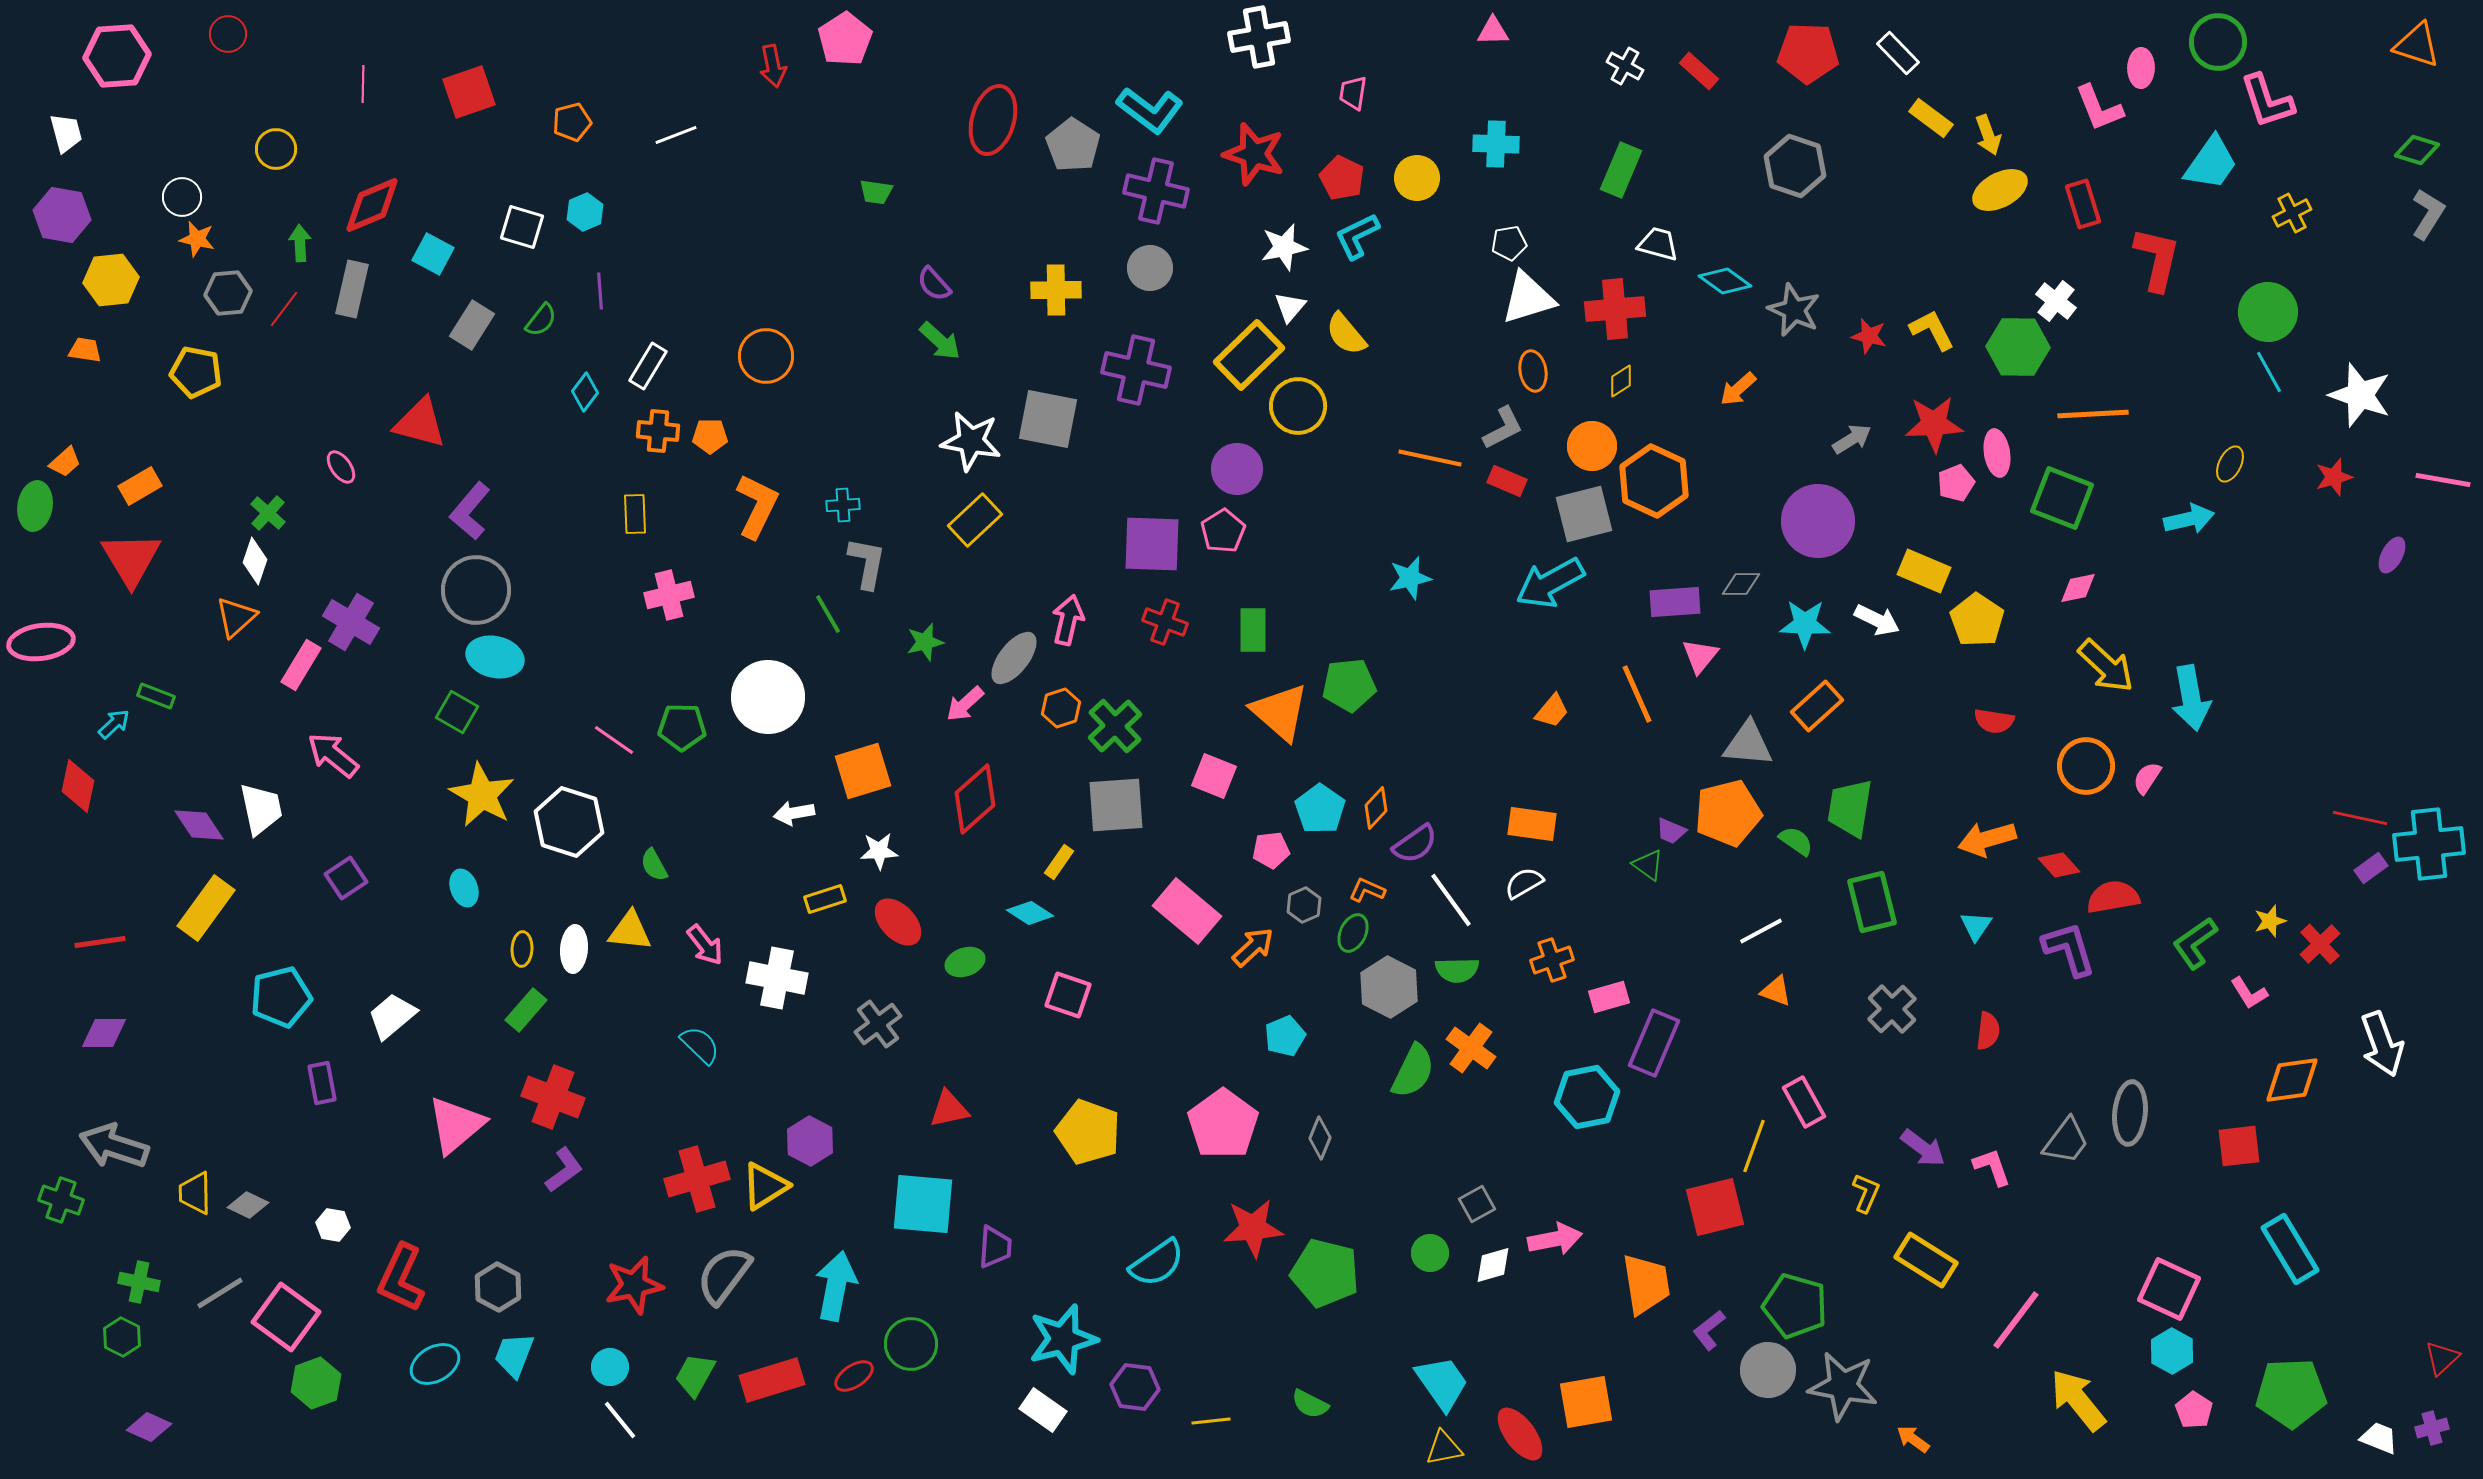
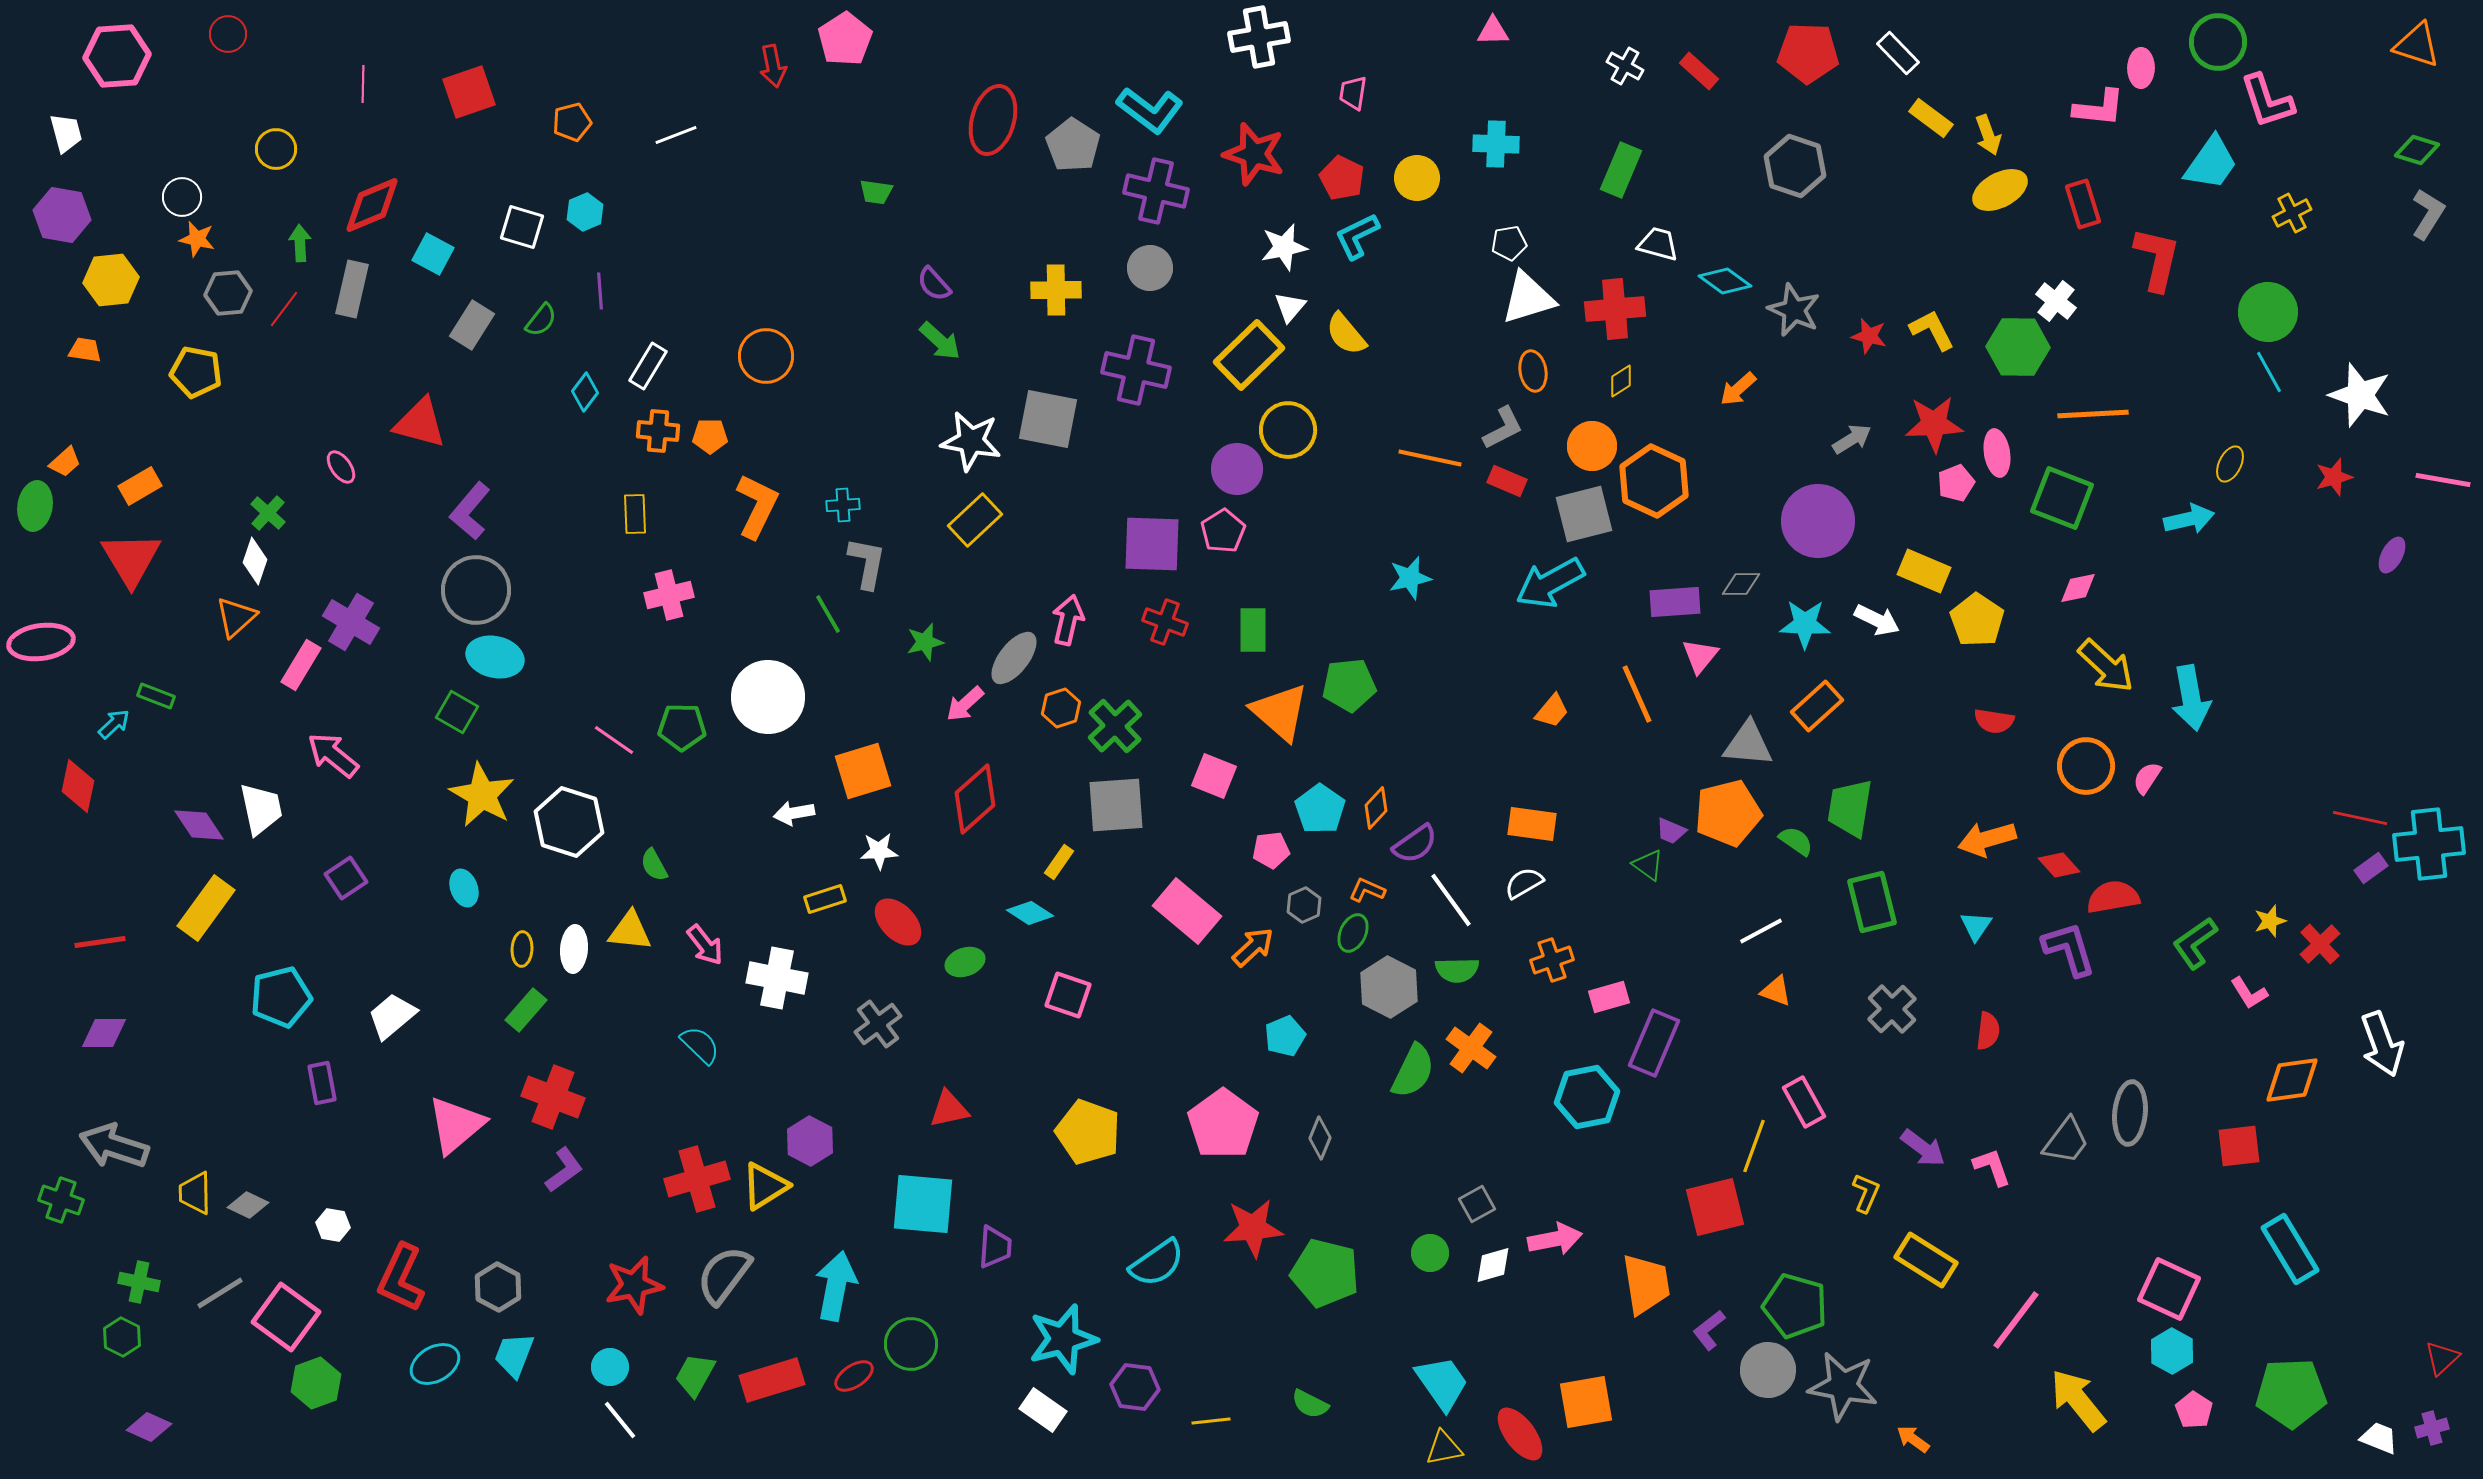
pink L-shape at (2099, 108): rotated 62 degrees counterclockwise
yellow circle at (1298, 406): moved 10 px left, 24 px down
